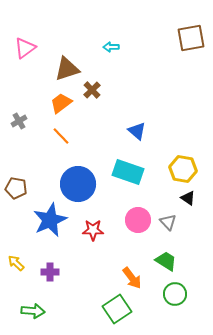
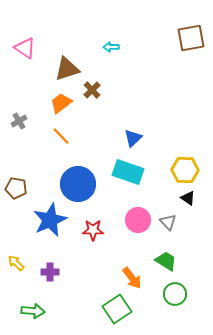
pink triangle: rotated 50 degrees counterclockwise
blue triangle: moved 4 px left, 7 px down; rotated 36 degrees clockwise
yellow hexagon: moved 2 px right, 1 px down; rotated 8 degrees counterclockwise
